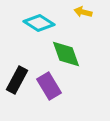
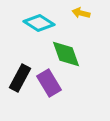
yellow arrow: moved 2 px left, 1 px down
black rectangle: moved 3 px right, 2 px up
purple rectangle: moved 3 px up
